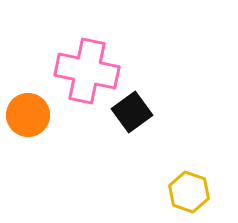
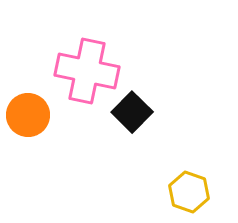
black square: rotated 9 degrees counterclockwise
